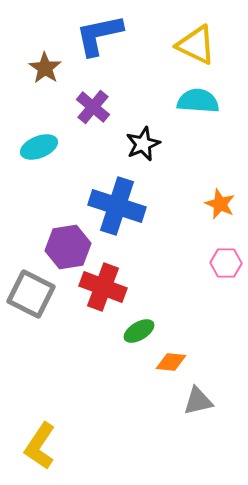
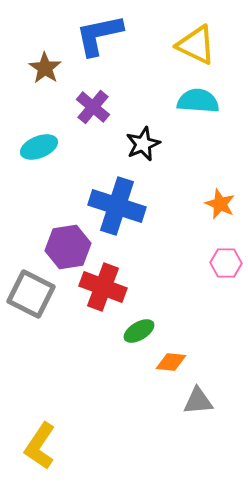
gray triangle: rotated 8 degrees clockwise
